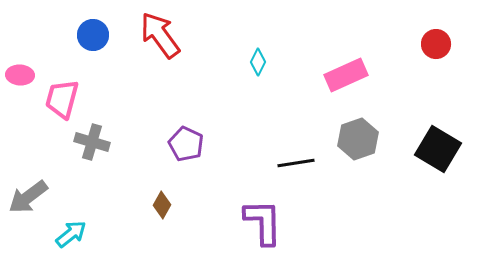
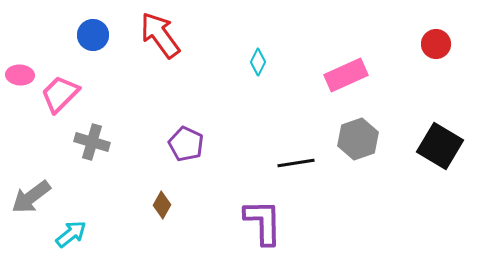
pink trapezoid: moved 2 px left, 5 px up; rotated 30 degrees clockwise
black square: moved 2 px right, 3 px up
gray arrow: moved 3 px right
